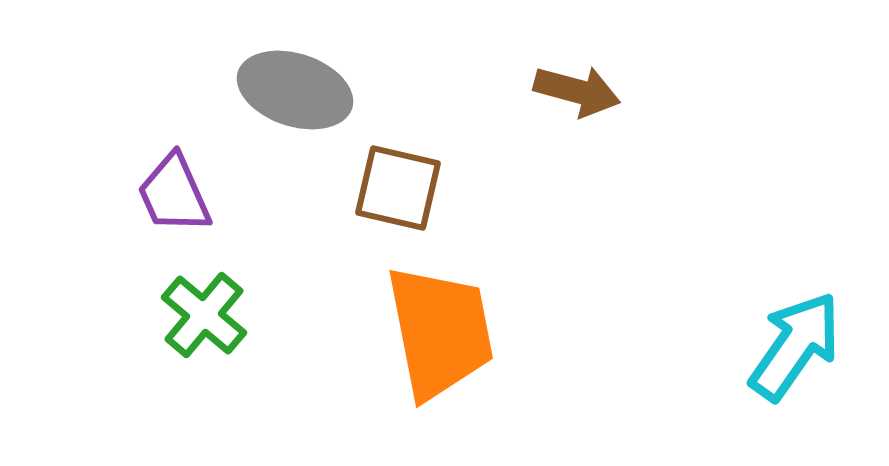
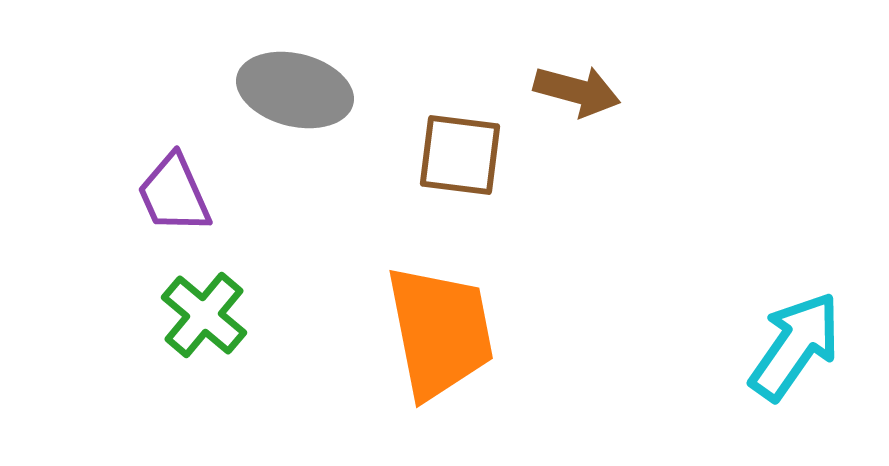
gray ellipse: rotated 4 degrees counterclockwise
brown square: moved 62 px right, 33 px up; rotated 6 degrees counterclockwise
